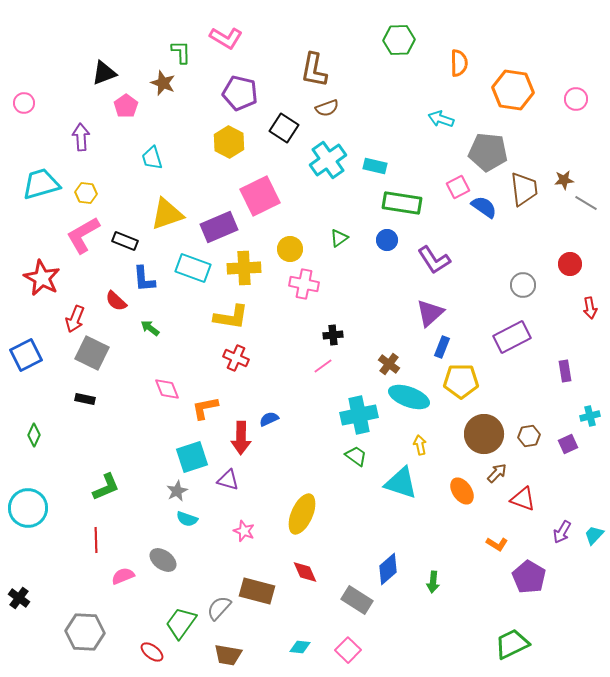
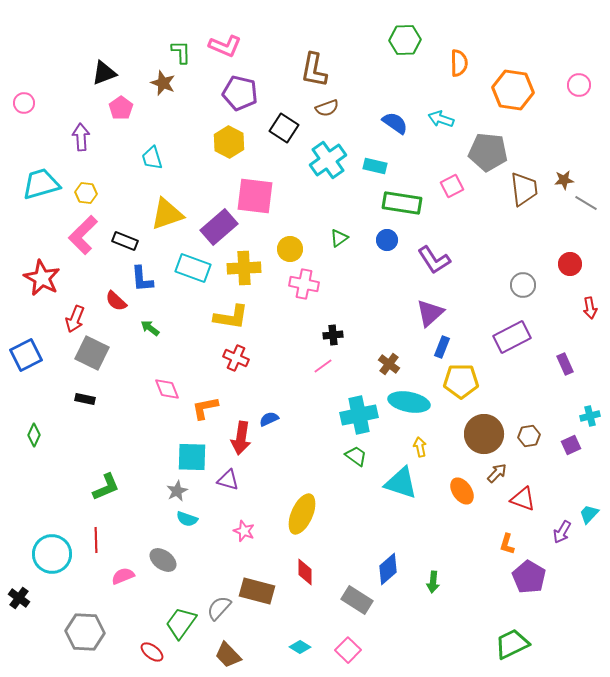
pink L-shape at (226, 38): moved 1 px left, 8 px down; rotated 8 degrees counterclockwise
green hexagon at (399, 40): moved 6 px right
pink circle at (576, 99): moved 3 px right, 14 px up
pink pentagon at (126, 106): moved 5 px left, 2 px down
pink square at (458, 187): moved 6 px left, 1 px up
pink square at (260, 196): moved 5 px left; rotated 33 degrees clockwise
blue semicircle at (484, 207): moved 89 px left, 84 px up
purple rectangle at (219, 227): rotated 18 degrees counterclockwise
pink L-shape at (83, 235): rotated 15 degrees counterclockwise
blue L-shape at (144, 279): moved 2 px left
purple rectangle at (565, 371): moved 7 px up; rotated 15 degrees counterclockwise
cyan ellipse at (409, 397): moved 5 px down; rotated 9 degrees counterclockwise
red arrow at (241, 438): rotated 8 degrees clockwise
purple square at (568, 444): moved 3 px right, 1 px down
yellow arrow at (420, 445): moved 2 px down
cyan square at (192, 457): rotated 20 degrees clockwise
cyan circle at (28, 508): moved 24 px right, 46 px down
cyan trapezoid at (594, 535): moved 5 px left, 21 px up
orange L-shape at (497, 544): moved 10 px right; rotated 75 degrees clockwise
red diamond at (305, 572): rotated 24 degrees clockwise
cyan diamond at (300, 647): rotated 25 degrees clockwise
brown trapezoid at (228, 655): rotated 36 degrees clockwise
